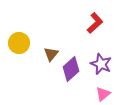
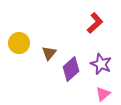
brown triangle: moved 2 px left, 1 px up
